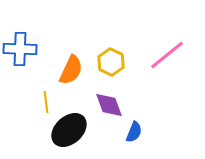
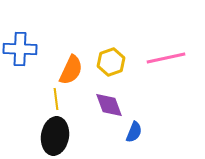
pink line: moved 1 px left, 3 px down; rotated 27 degrees clockwise
yellow hexagon: rotated 16 degrees clockwise
yellow line: moved 10 px right, 3 px up
black ellipse: moved 14 px left, 6 px down; rotated 39 degrees counterclockwise
